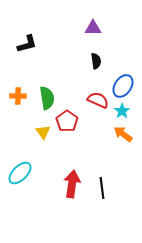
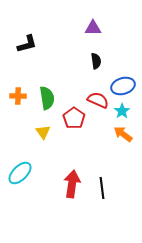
blue ellipse: rotated 40 degrees clockwise
red pentagon: moved 7 px right, 3 px up
